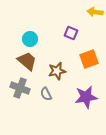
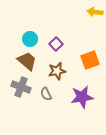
purple square: moved 15 px left, 11 px down; rotated 24 degrees clockwise
orange square: moved 1 px right, 1 px down
gray cross: moved 1 px right, 1 px up
purple star: moved 4 px left
